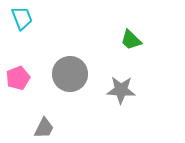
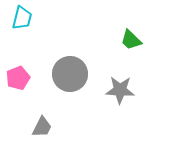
cyan trapezoid: rotated 35 degrees clockwise
gray star: moved 1 px left
gray trapezoid: moved 2 px left, 1 px up
